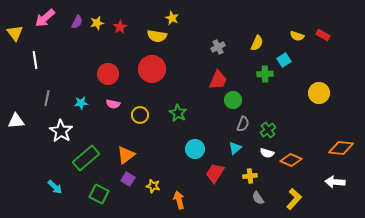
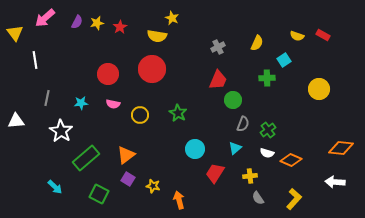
green cross at (265, 74): moved 2 px right, 4 px down
yellow circle at (319, 93): moved 4 px up
